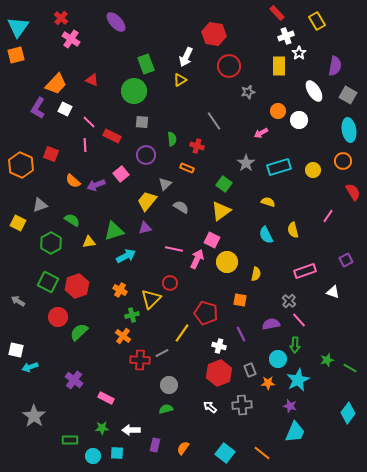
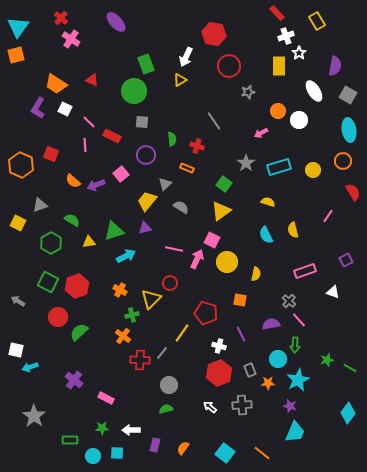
orange trapezoid at (56, 84): rotated 80 degrees clockwise
gray line at (162, 353): rotated 24 degrees counterclockwise
